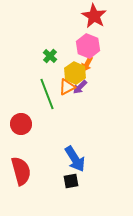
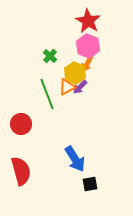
red star: moved 6 px left, 5 px down
black square: moved 19 px right, 3 px down
